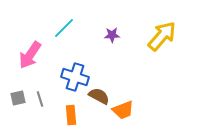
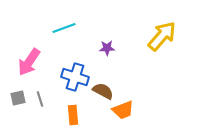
cyan line: rotated 25 degrees clockwise
purple star: moved 5 px left, 13 px down
pink arrow: moved 1 px left, 7 px down
brown semicircle: moved 4 px right, 5 px up
orange rectangle: moved 2 px right
